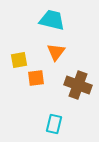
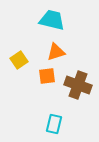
orange triangle: rotated 36 degrees clockwise
yellow square: rotated 24 degrees counterclockwise
orange square: moved 11 px right, 2 px up
